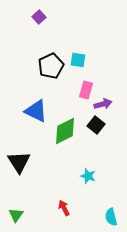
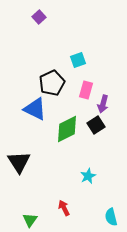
cyan square: rotated 28 degrees counterclockwise
black pentagon: moved 1 px right, 17 px down
purple arrow: rotated 120 degrees clockwise
blue triangle: moved 1 px left, 2 px up
black square: rotated 18 degrees clockwise
green diamond: moved 2 px right, 2 px up
cyan star: rotated 28 degrees clockwise
green triangle: moved 14 px right, 5 px down
